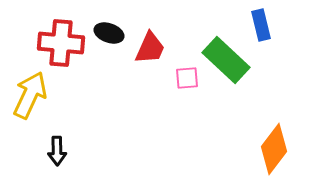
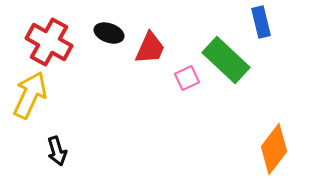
blue rectangle: moved 3 px up
red cross: moved 12 px left, 1 px up; rotated 24 degrees clockwise
pink square: rotated 20 degrees counterclockwise
black arrow: rotated 16 degrees counterclockwise
